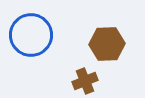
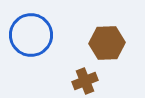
brown hexagon: moved 1 px up
